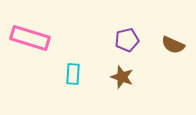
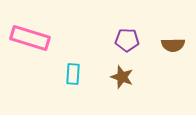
purple pentagon: rotated 15 degrees clockwise
brown semicircle: rotated 25 degrees counterclockwise
